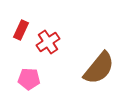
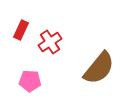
red cross: moved 2 px right
pink pentagon: moved 1 px right, 2 px down
